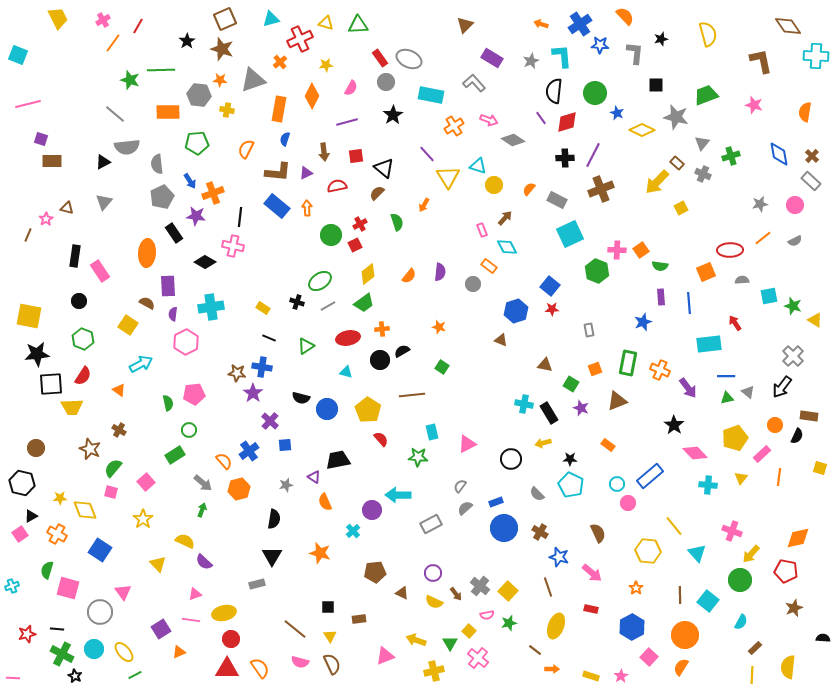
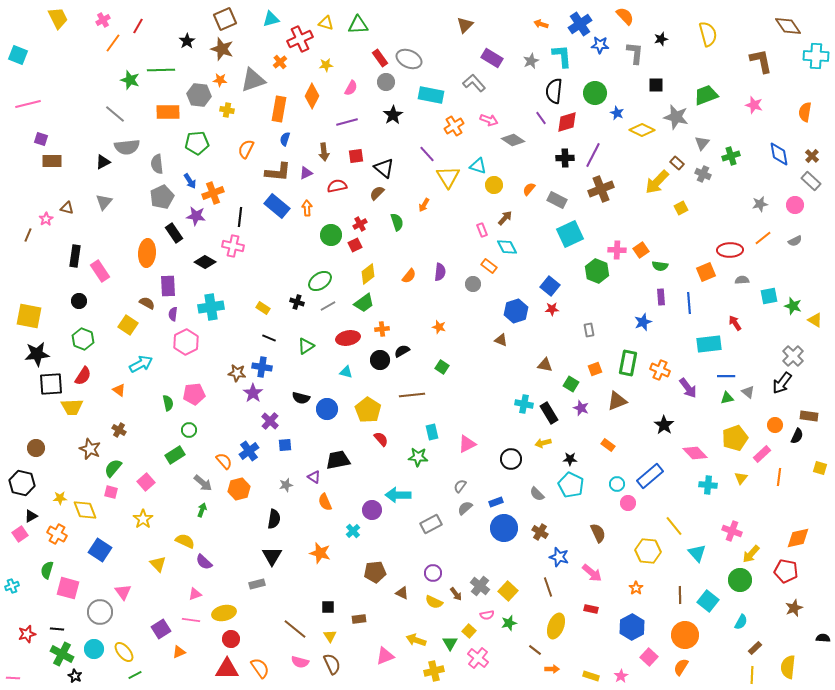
black arrow at (782, 387): moved 4 px up
black star at (674, 425): moved 10 px left
